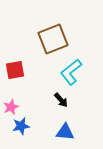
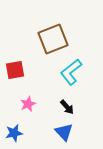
black arrow: moved 6 px right, 7 px down
pink star: moved 17 px right, 3 px up
blue star: moved 7 px left, 7 px down
blue triangle: moved 1 px left; rotated 42 degrees clockwise
